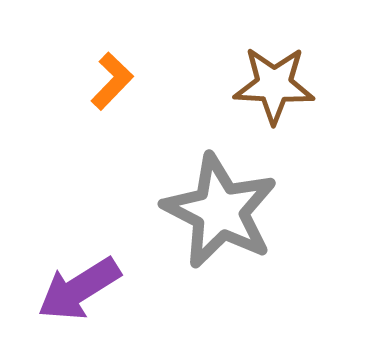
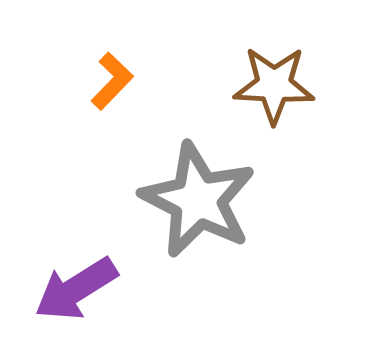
gray star: moved 22 px left, 11 px up
purple arrow: moved 3 px left
